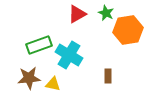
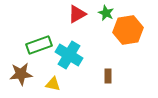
brown star: moved 8 px left, 4 px up
